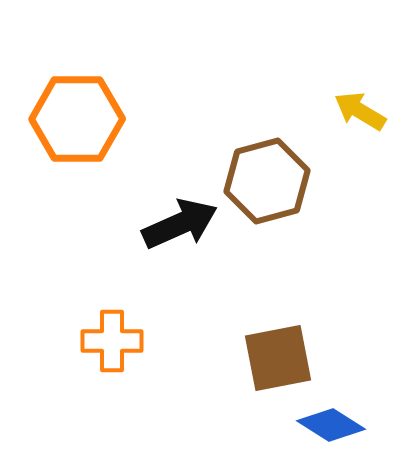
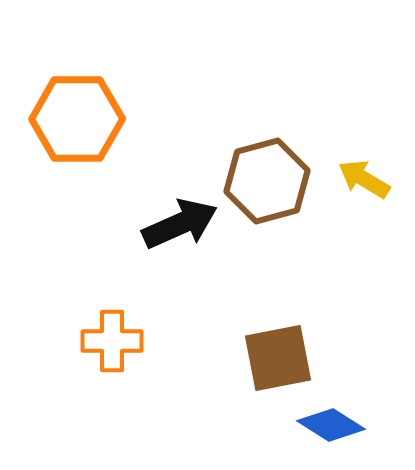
yellow arrow: moved 4 px right, 68 px down
